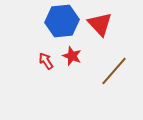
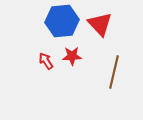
red star: rotated 24 degrees counterclockwise
brown line: moved 1 px down; rotated 28 degrees counterclockwise
